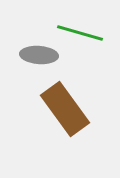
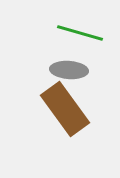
gray ellipse: moved 30 px right, 15 px down
